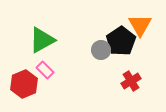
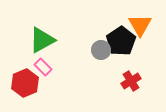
pink rectangle: moved 2 px left, 3 px up
red hexagon: moved 1 px right, 1 px up
